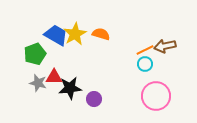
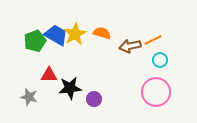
orange semicircle: moved 1 px right, 1 px up
brown arrow: moved 35 px left
orange line: moved 8 px right, 10 px up
green pentagon: moved 13 px up
cyan circle: moved 15 px right, 4 px up
red triangle: moved 5 px left, 2 px up
gray star: moved 9 px left, 14 px down
pink circle: moved 4 px up
